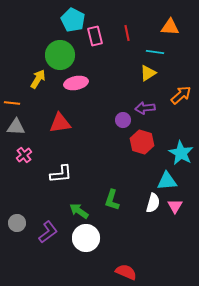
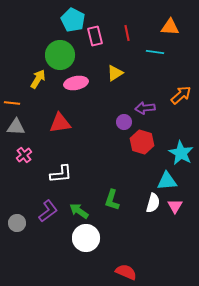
yellow triangle: moved 33 px left
purple circle: moved 1 px right, 2 px down
purple L-shape: moved 21 px up
